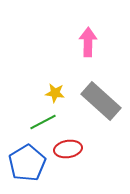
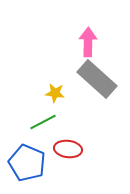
gray rectangle: moved 4 px left, 22 px up
red ellipse: rotated 16 degrees clockwise
blue pentagon: rotated 18 degrees counterclockwise
